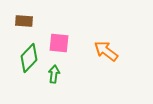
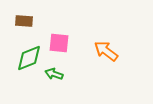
green diamond: rotated 24 degrees clockwise
green arrow: rotated 78 degrees counterclockwise
